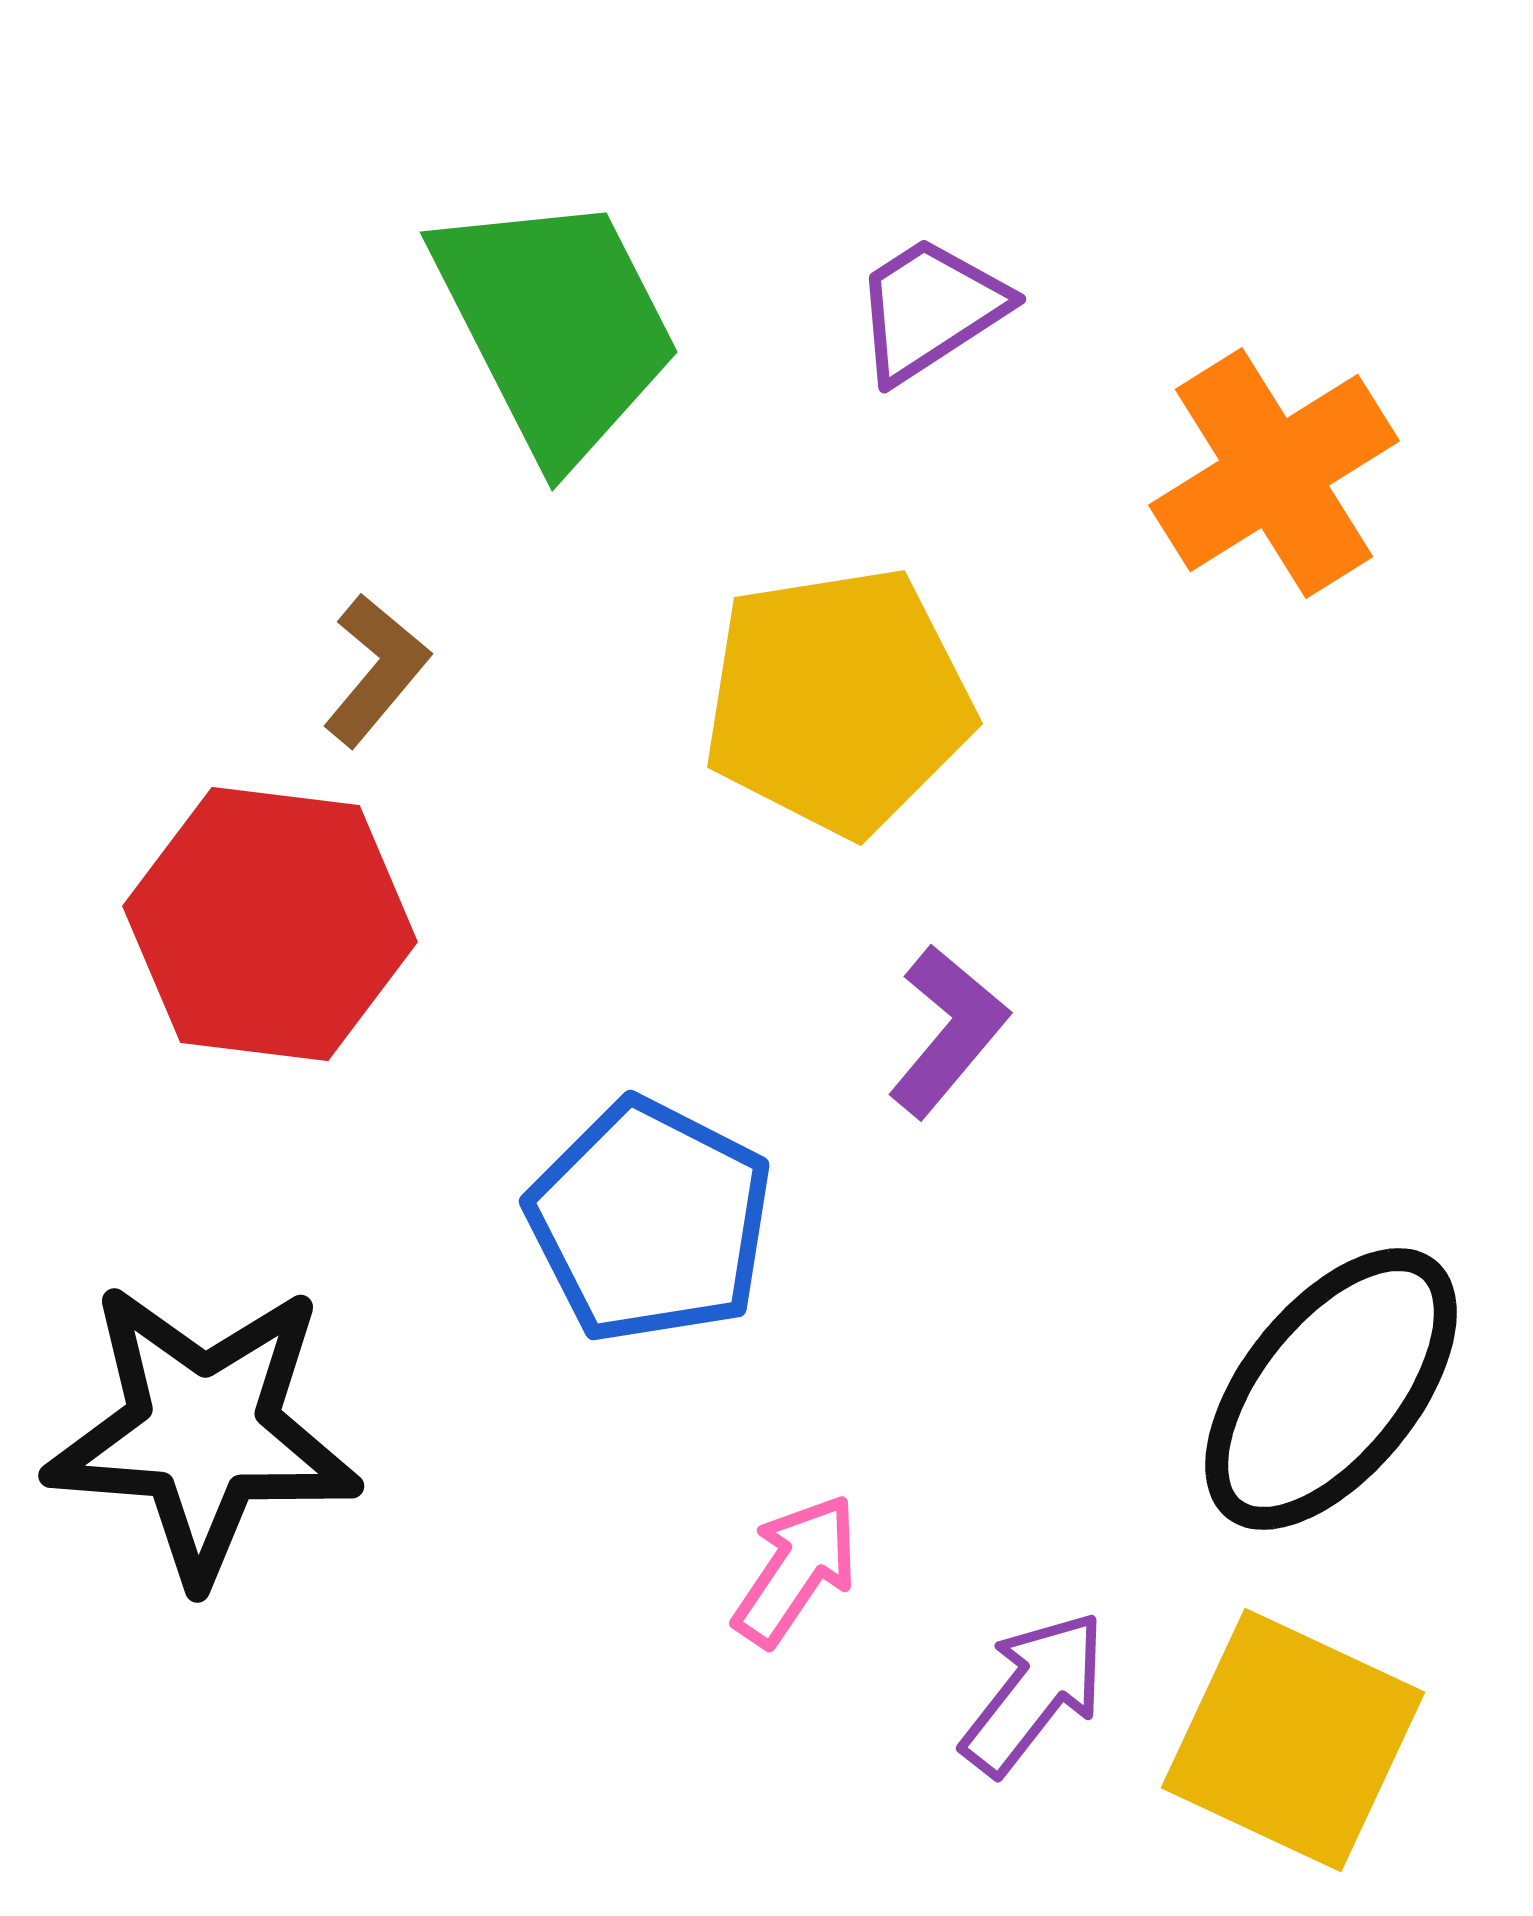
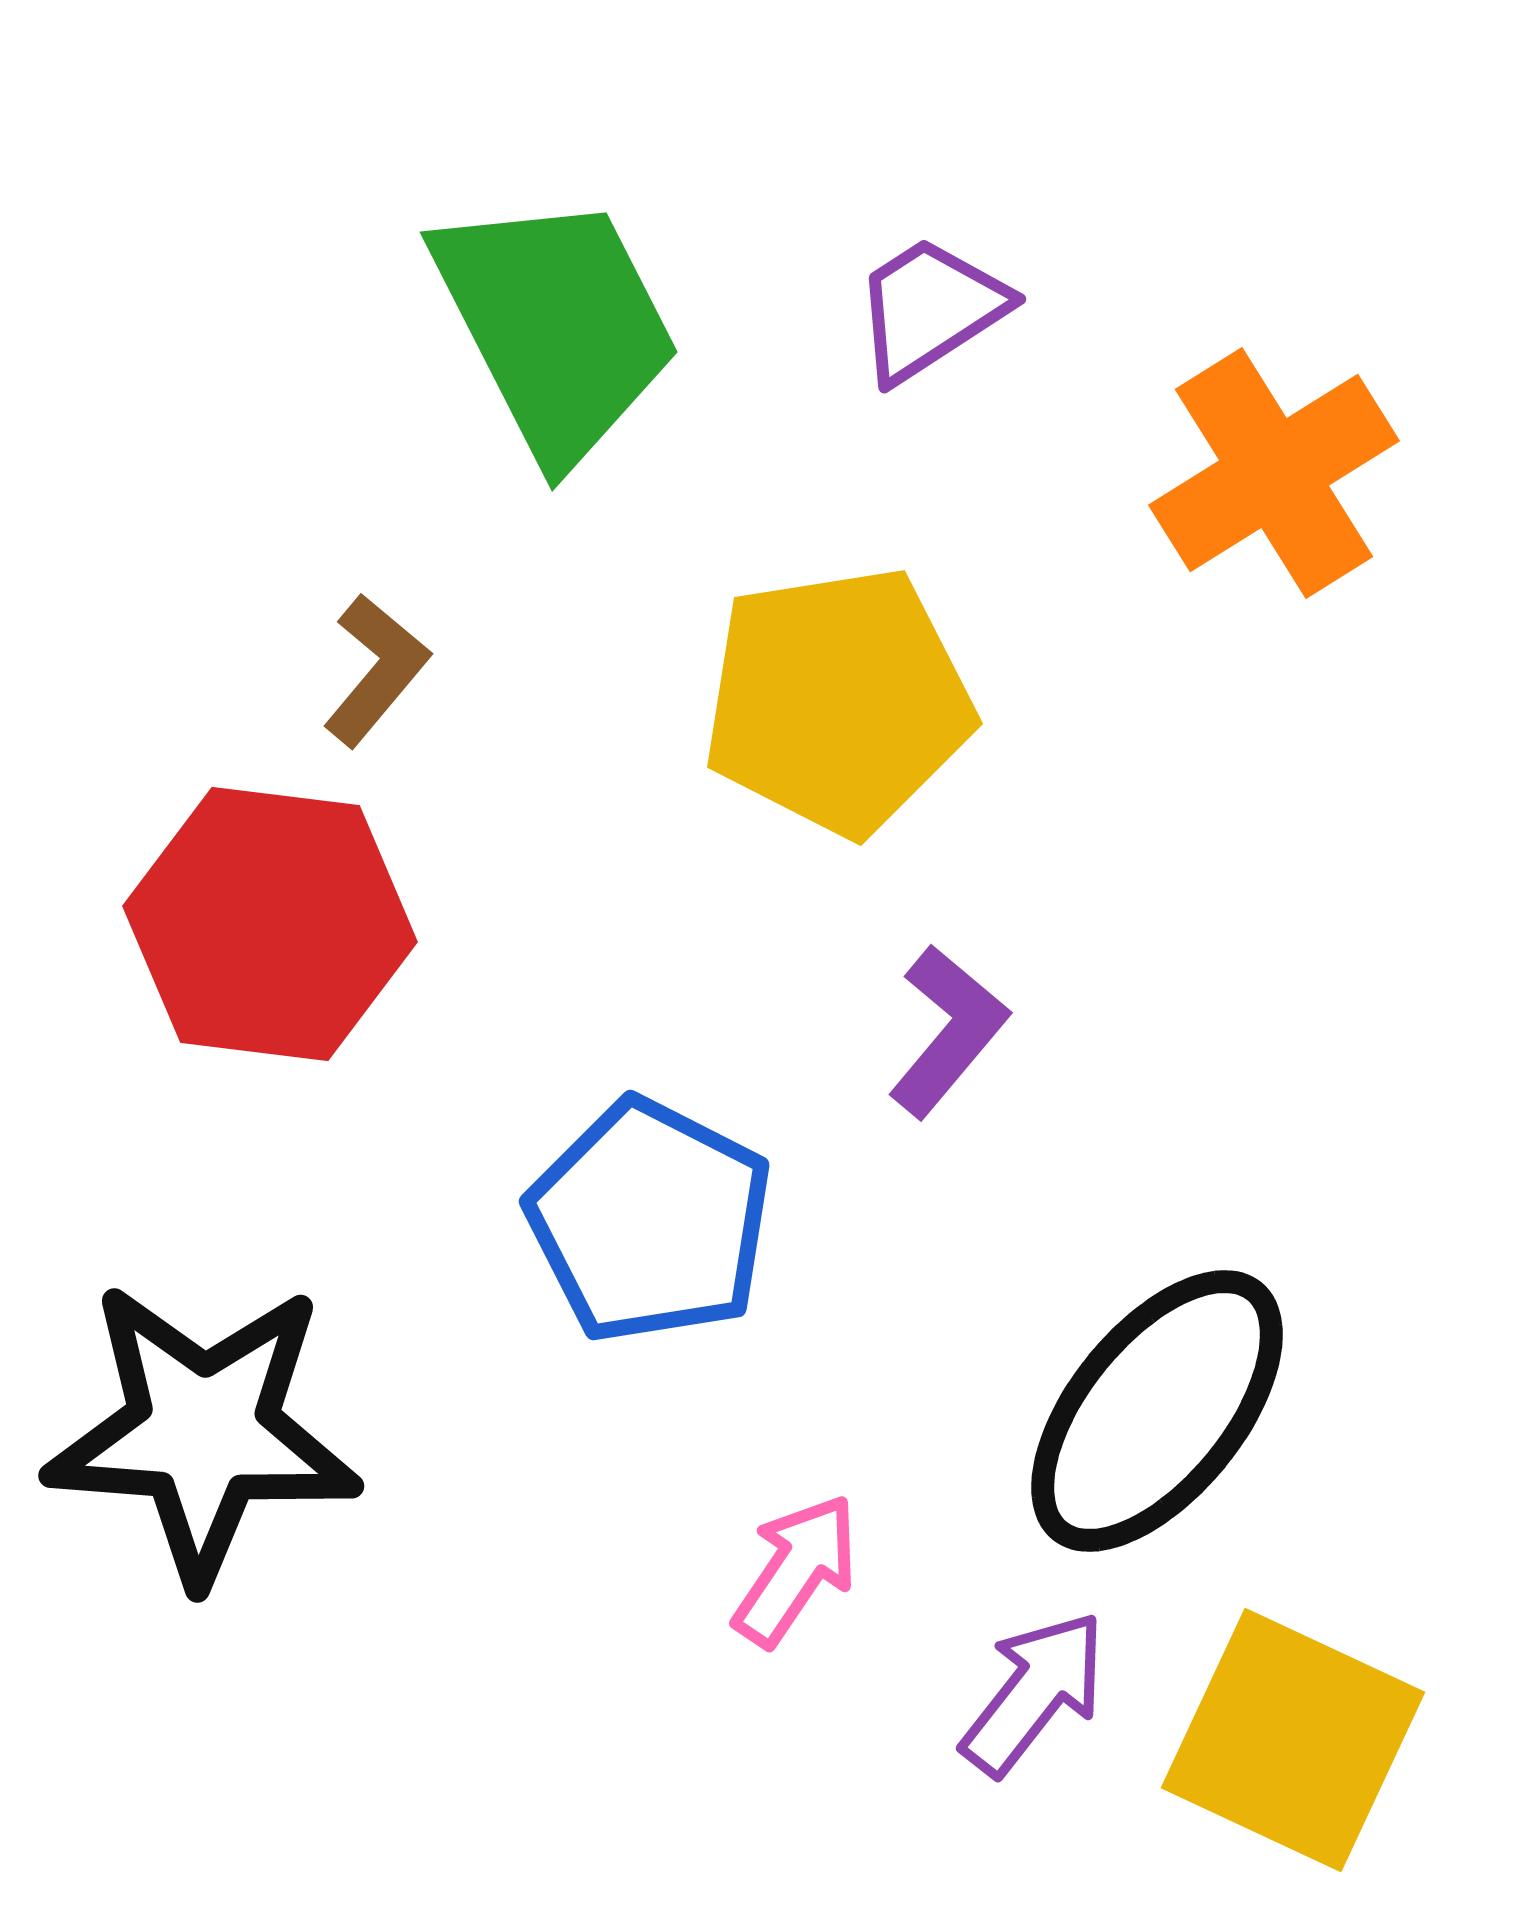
black ellipse: moved 174 px left, 22 px down
